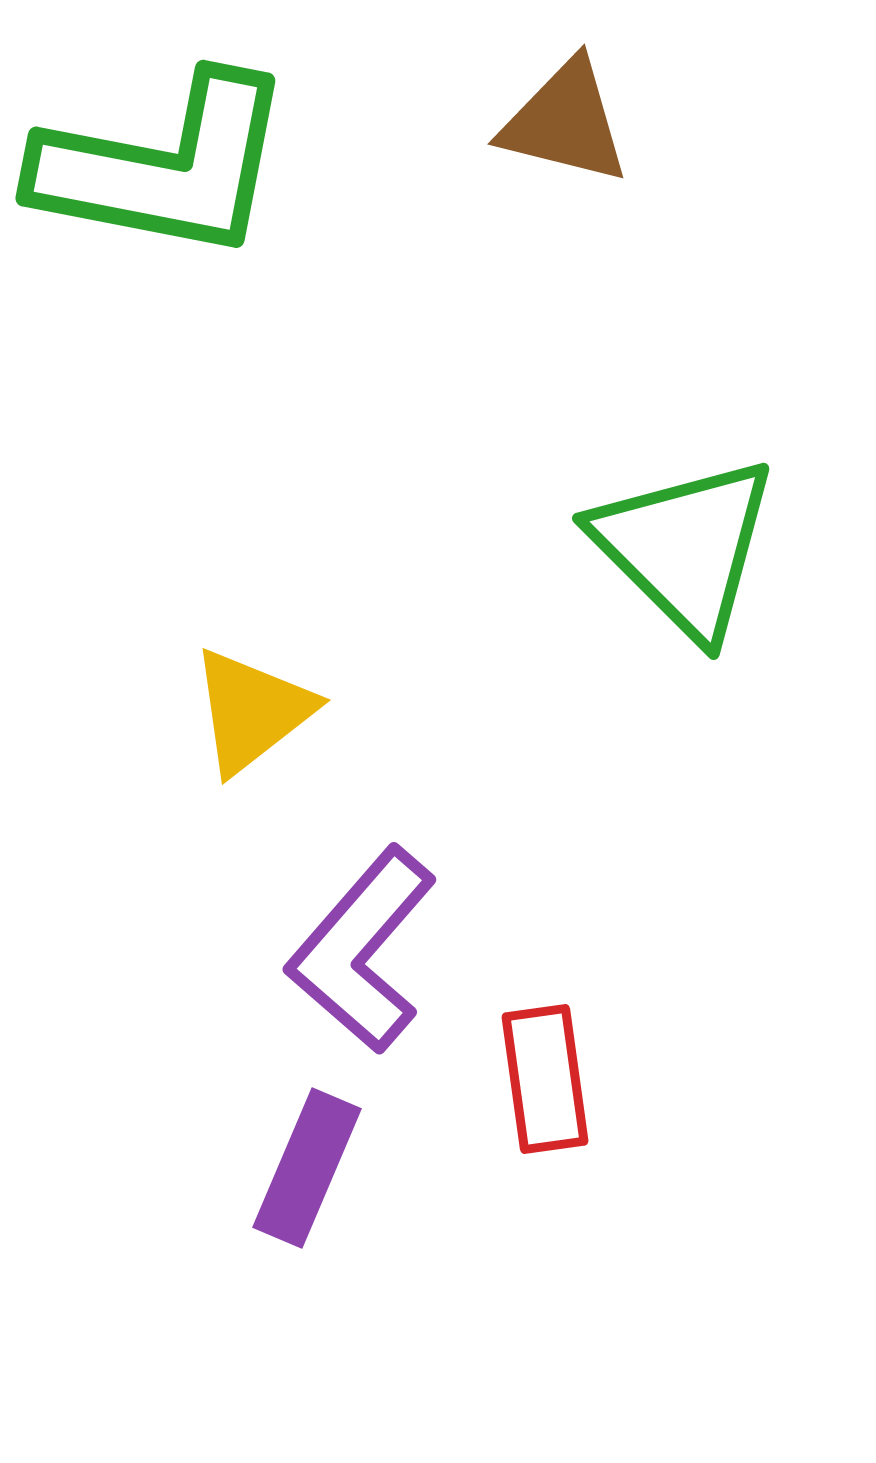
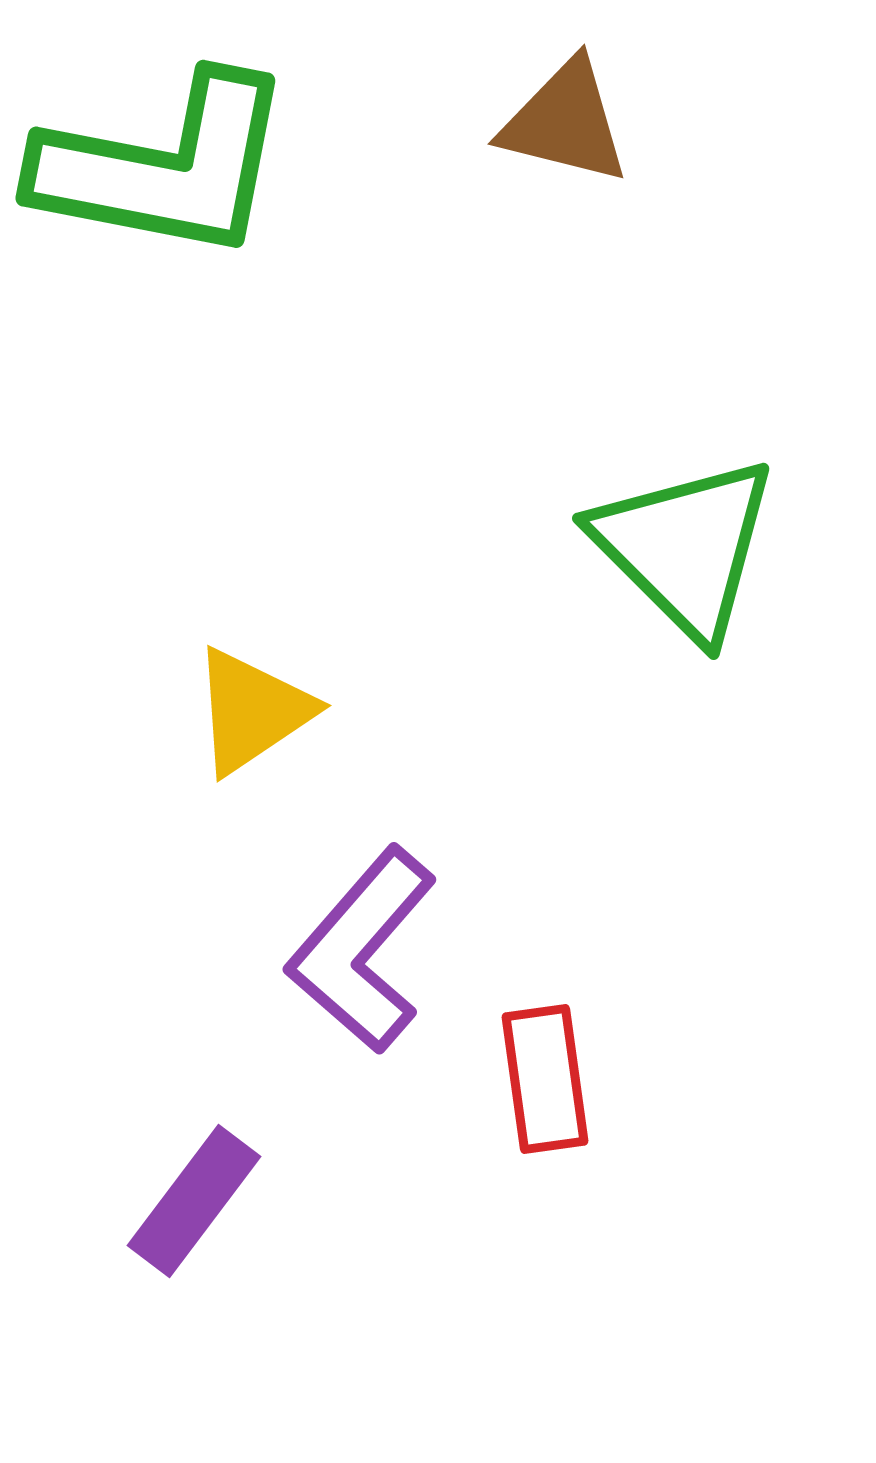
yellow triangle: rotated 4 degrees clockwise
purple rectangle: moved 113 px left, 33 px down; rotated 14 degrees clockwise
